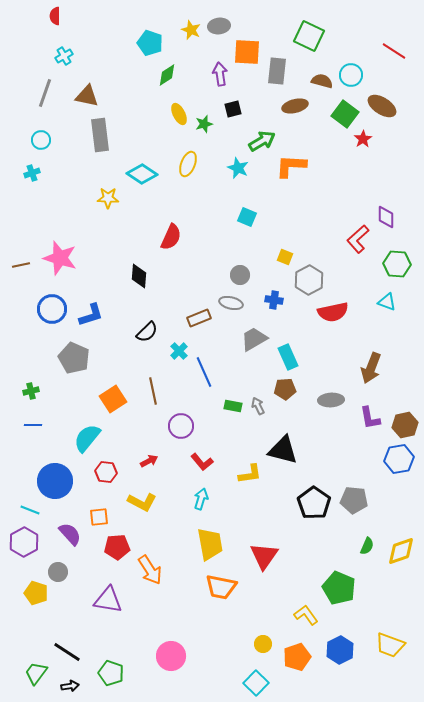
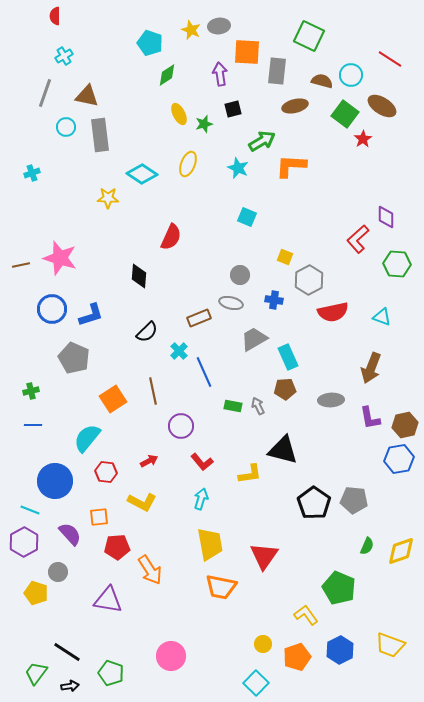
red line at (394, 51): moved 4 px left, 8 px down
cyan circle at (41, 140): moved 25 px right, 13 px up
cyan triangle at (387, 302): moved 5 px left, 15 px down
